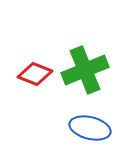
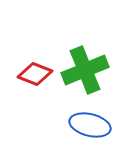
blue ellipse: moved 3 px up
